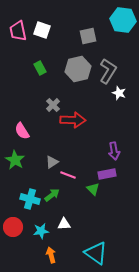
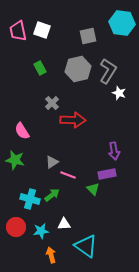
cyan hexagon: moved 1 px left, 3 px down
gray cross: moved 1 px left, 2 px up
green star: rotated 18 degrees counterclockwise
red circle: moved 3 px right
cyan triangle: moved 10 px left, 7 px up
